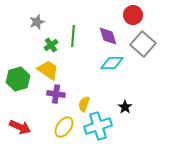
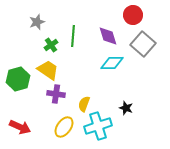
black star: moved 1 px right, 1 px down; rotated 16 degrees counterclockwise
